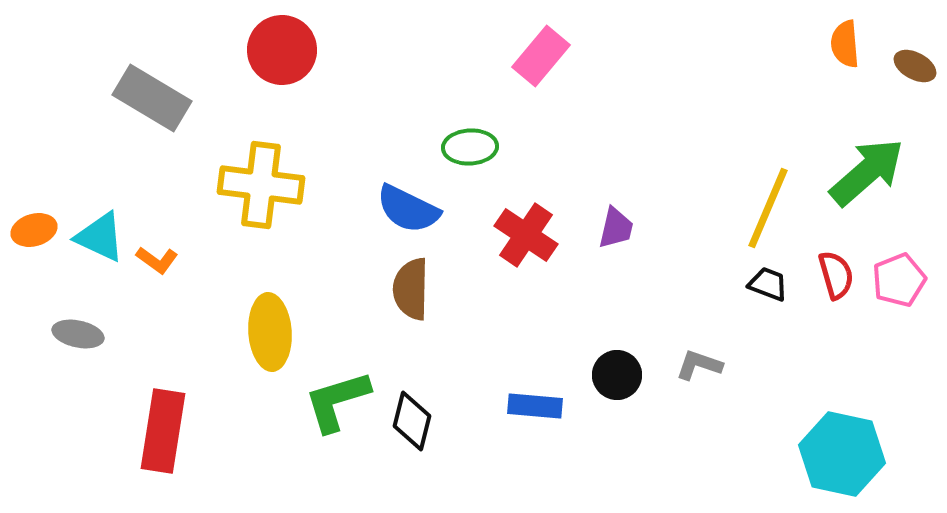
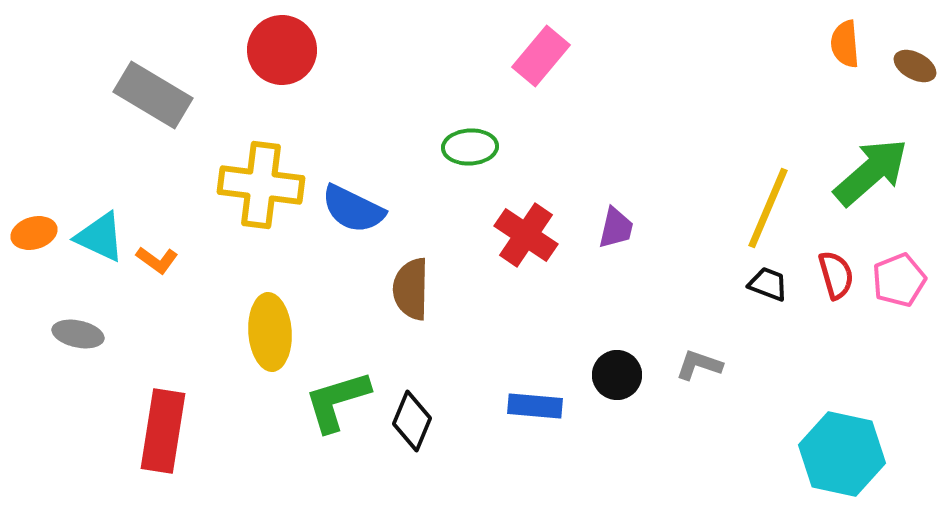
gray rectangle: moved 1 px right, 3 px up
green arrow: moved 4 px right
blue semicircle: moved 55 px left
orange ellipse: moved 3 px down
black diamond: rotated 8 degrees clockwise
